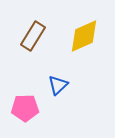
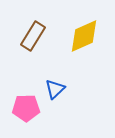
blue triangle: moved 3 px left, 4 px down
pink pentagon: moved 1 px right
